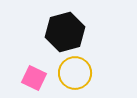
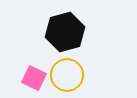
yellow circle: moved 8 px left, 2 px down
